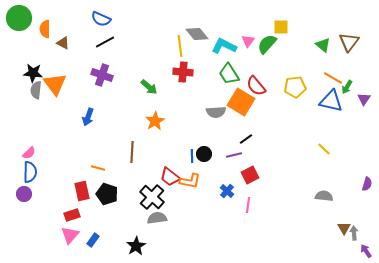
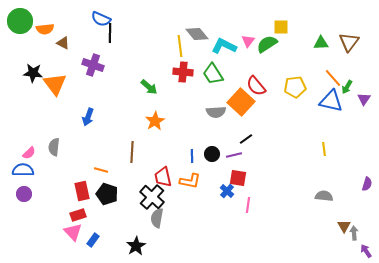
green circle at (19, 18): moved 1 px right, 3 px down
orange semicircle at (45, 29): rotated 96 degrees counterclockwise
black line at (105, 42): moved 5 px right, 9 px up; rotated 60 degrees counterclockwise
green semicircle at (267, 44): rotated 15 degrees clockwise
green triangle at (323, 45): moved 2 px left, 2 px up; rotated 42 degrees counterclockwise
green trapezoid at (229, 74): moved 16 px left
purple cross at (102, 75): moved 9 px left, 10 px up
orange line at (333, 78): rotated 18 degrees clockwise
gray semicircle at (36, 90): moved 18 px right, 57 px down
orange square at (241, 102): rotated 12 degrees clockwise
yellow line at (324, 149): rotated 40 degrees clockwise
black circle at (204, 154): moved 8 px right
orange line at (98, 168): moved 3 px right, 2 px down
blue semicircle at (30, 172): moved 7 px left, 2 px up; rotated 90 degrees counterclockwise
red square at (250, 175): moved 12 px left, 3 px down; rotated 36 degrees clockwise
red trapezoid at (170, 177): moved 7 px left; rotated 40 degrees clockwise
red rectangle at (72, 215): moved 6 px right
gray semicircle at (157, 218): rotated 72 degrees counterclockwise
brown triangle at (344, 228): moved 2 px up
pink triangle at (70, 235): moved 3 px right, 3 px up; rotated 24 degrees counterclockwise
